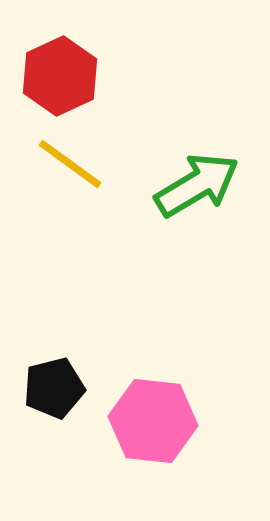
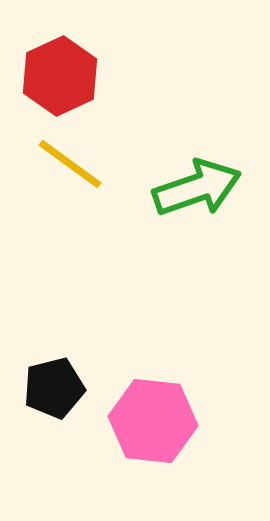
green arrow: moved 3 px down; rotated 12 degrees clockwise
